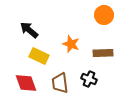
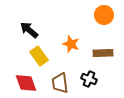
yellow rectangle: rotated 30 degrees clockwise
